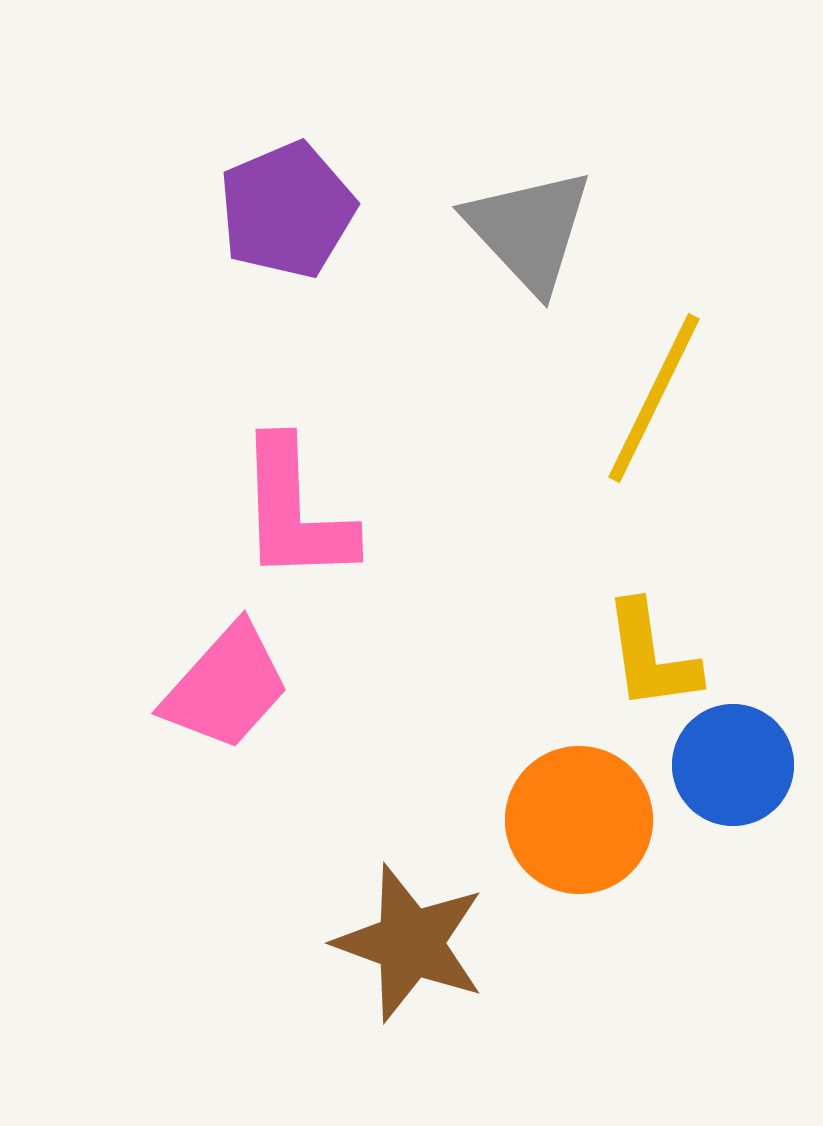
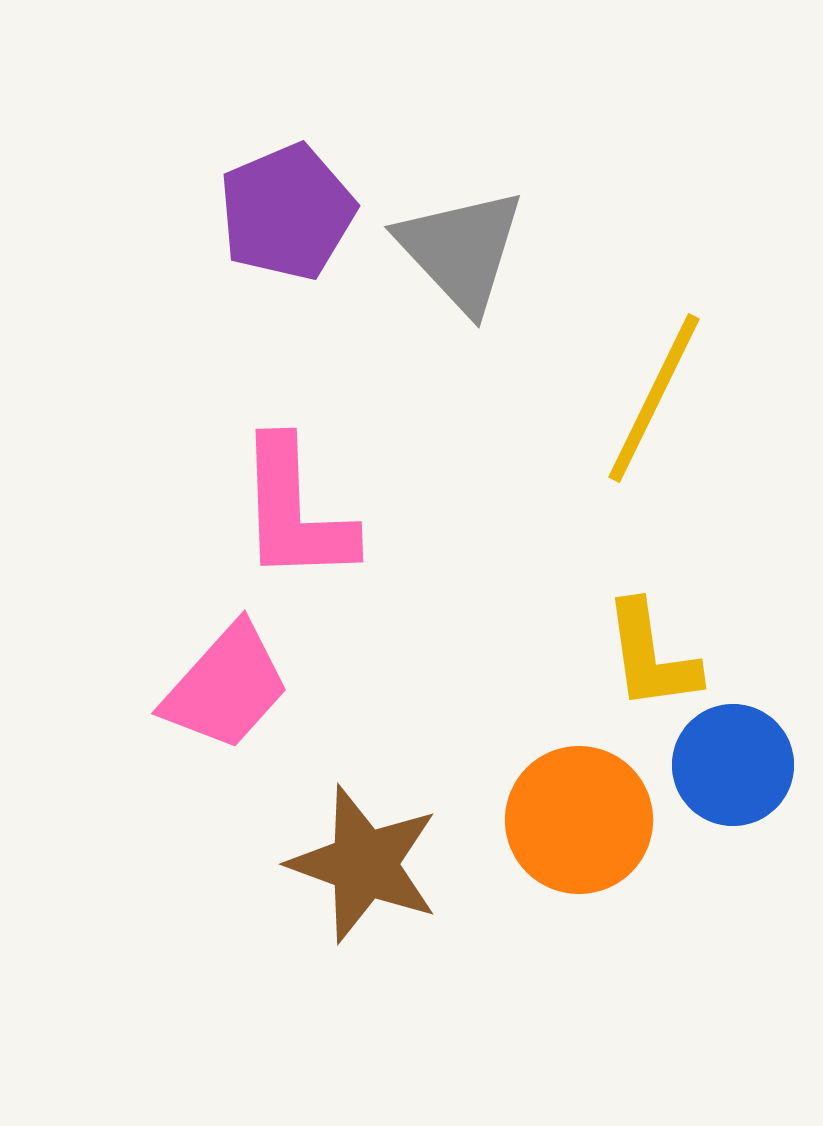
purple pentagon: moved 2 px down
gray triangle: moved 68 px left, 20 px down
brown star: moved 46 px left, 79 px up
